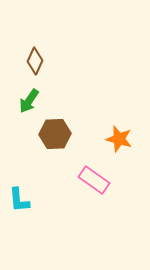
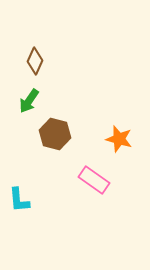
brown hexagon: rotated 16 degrees clockwise
